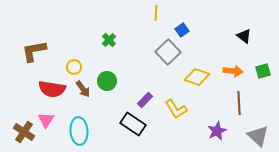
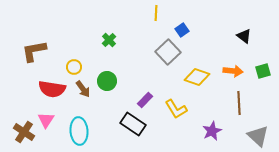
purple star: moved 5 px left
